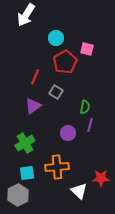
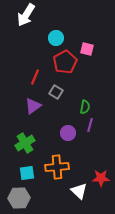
gray hexagon: moved 1 px right, 3 px down; rotated 25 degrees clockwise
